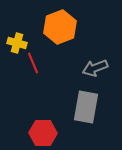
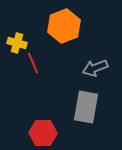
orange hexagon: moved 4 px right, 1 px up
